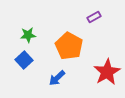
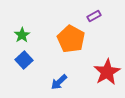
purple rectangle: moved 1 px up
green star: moved 6 px left; rotated 28 degrees counterclockwise
orange pentagon: moved 2 px right, 7 px up
blue arrow: moved 2 px right, 4 px down
